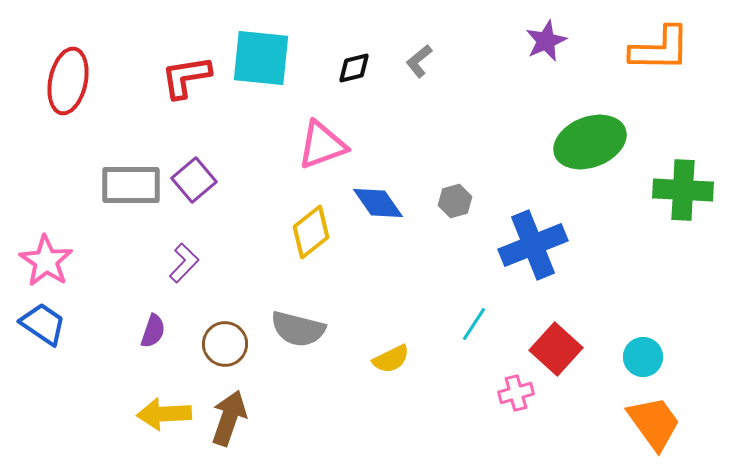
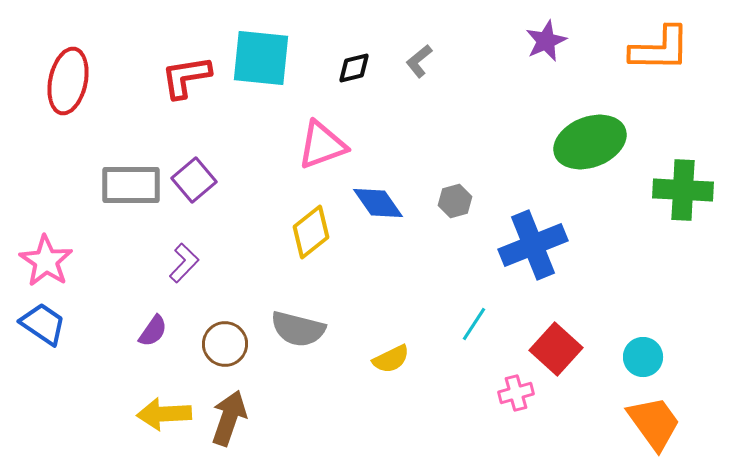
purple semicircle: rotated 16 degrees clockwise
